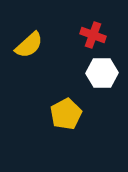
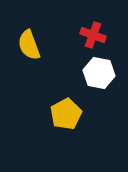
yellow semicircle: rotated 112 degrees clockwise
white hexagon: moved 3 px left; rotated 12 degrees clockwise
